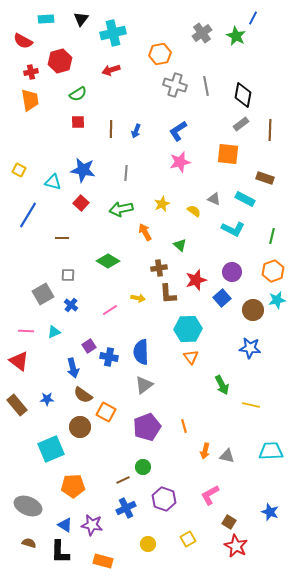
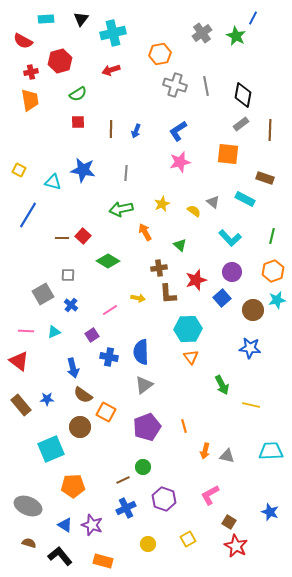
gray triangle at (214, 199): moved 1 px left, 3 px down; rotated 16 degrees clockwise
red square at (81, 203): moved 2 px right, 33 px down
cyan L-shape at (233, 229): moved 3 px left, 9 px down; rotated 20 degrees clockwise
purple square at (89, 346): moved 3 px right, 11 px up
brown rectangle at (17, 405): moved 4 px right
purple star at (92, 525): rotated 10 degrees clockwise
black L-shape at (60, 552): moved 4 px down; rotated 140 degrees clockwise
